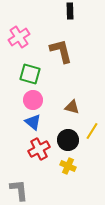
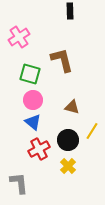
brown L-shape: moved 1 px right, 9 px down
yellow cross: rotated 21 degrees clockwise
gray L-shape: moved 7 px up
